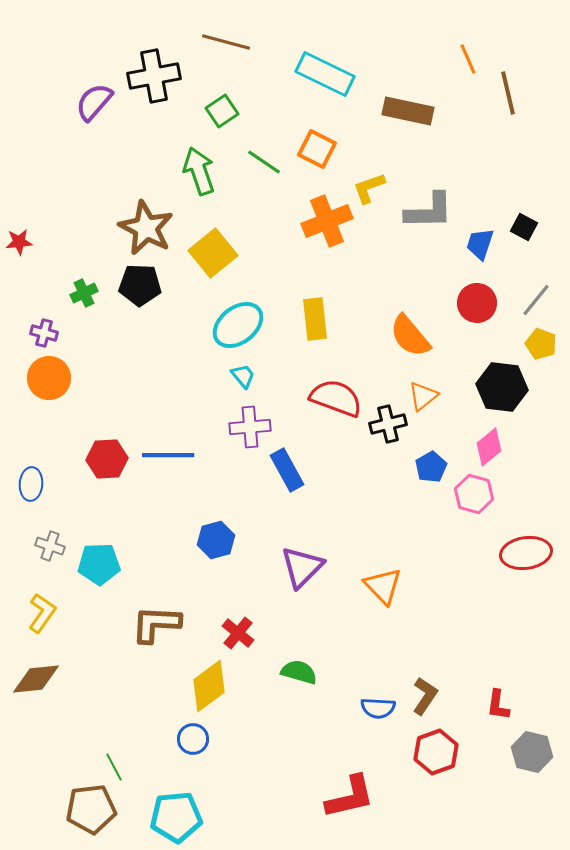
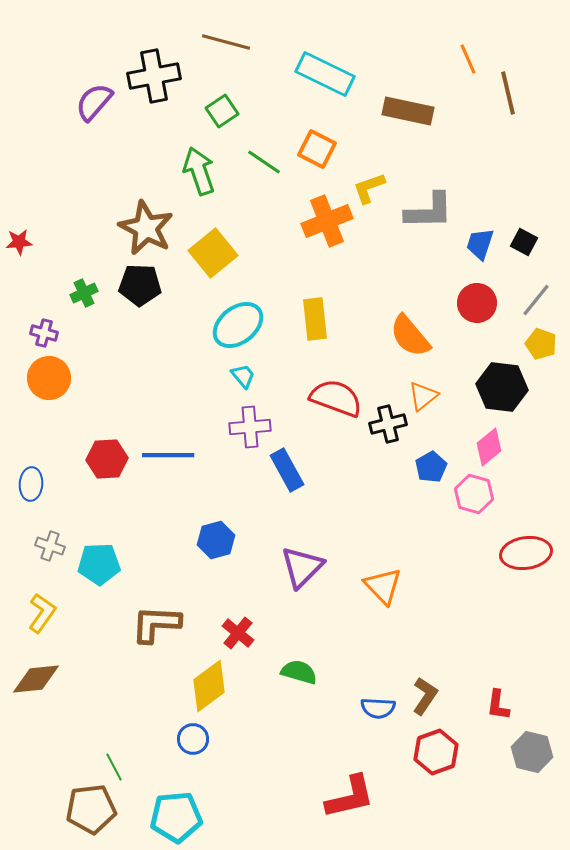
black square at (524, 227): moved 15 px down
